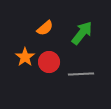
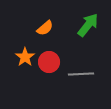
green arrow: moved 6 px right, 8 px up
